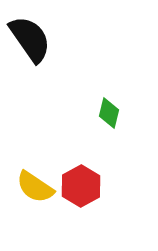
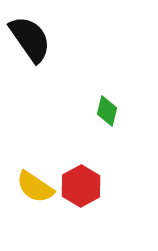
green diamond: moved 2 px left, 2 px up
